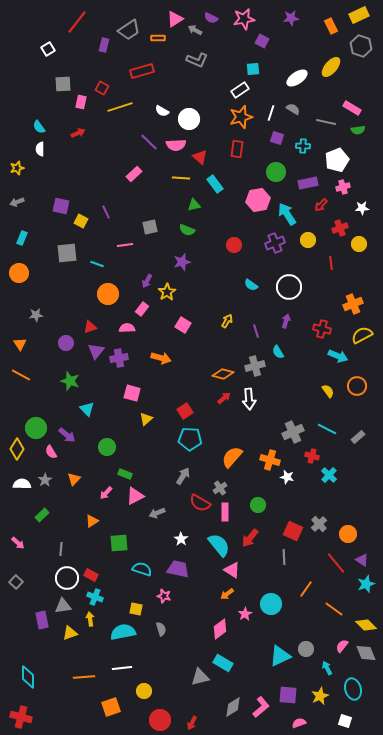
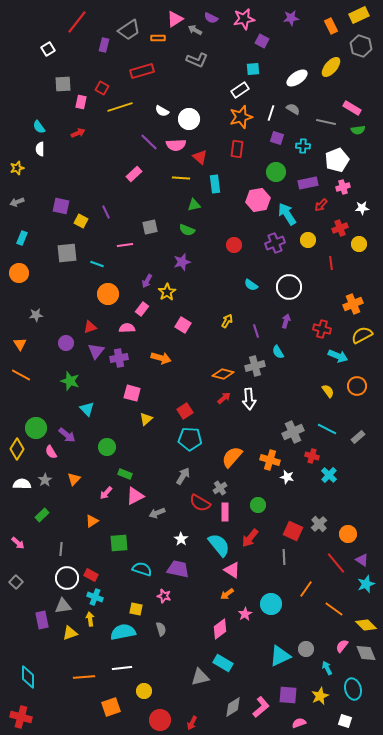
cyan rectangle at (215, 184): rotated 30 degrees clockwise
